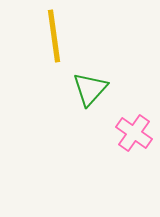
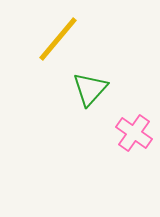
yellow line: moved 4 px right, 3 px down; rotated 48 degrees clockwise
